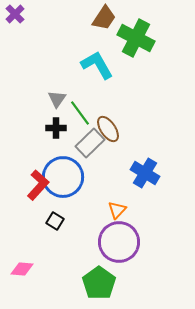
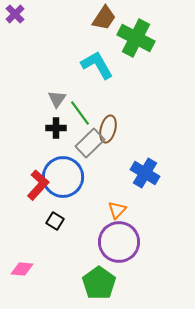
brown ellipse: rotated 48 degrees clockwise
